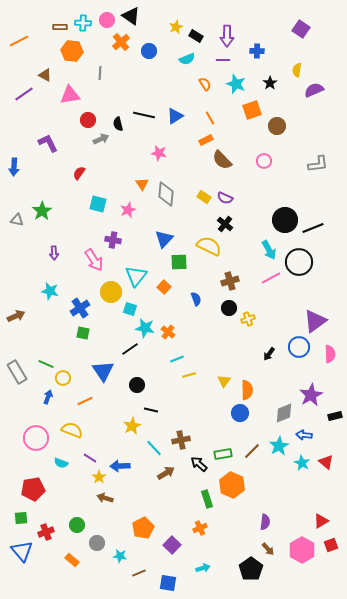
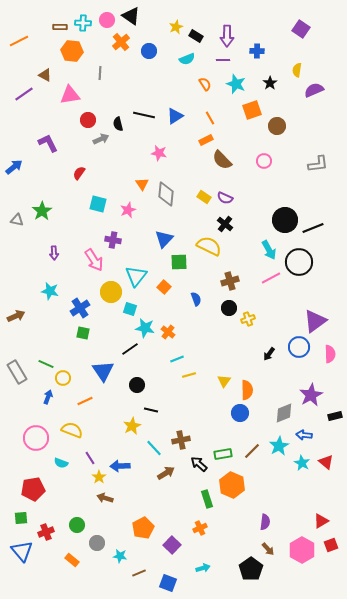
blue arrow at (14, 167): rotated 132 degrees counterclockwise
purple line at (90, 458): rotated 24 degrees clockwise
blue square at (168, 583): rotated 12 degrees clockwise
